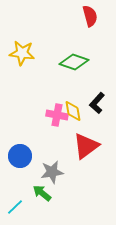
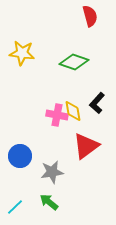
green arrow: moved 7 px right, 9 px down
